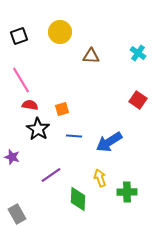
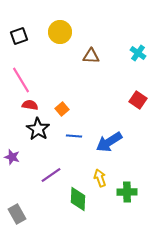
orange square: rotated 24 degrees counterclockwise
